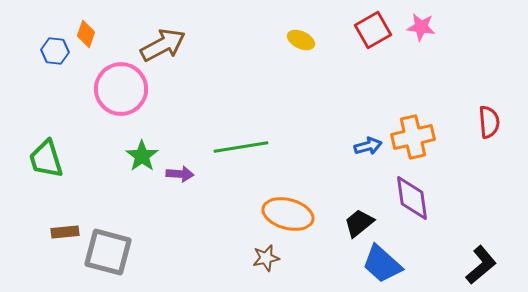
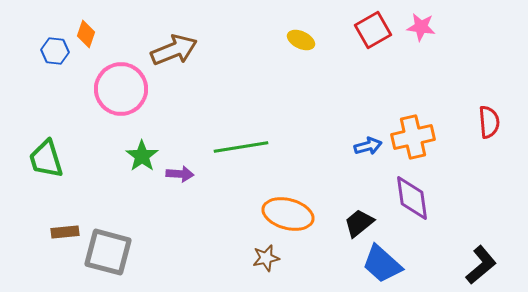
brown arrow: moved 11 px right, 5 px down; rotated 6 degrees clockwise
